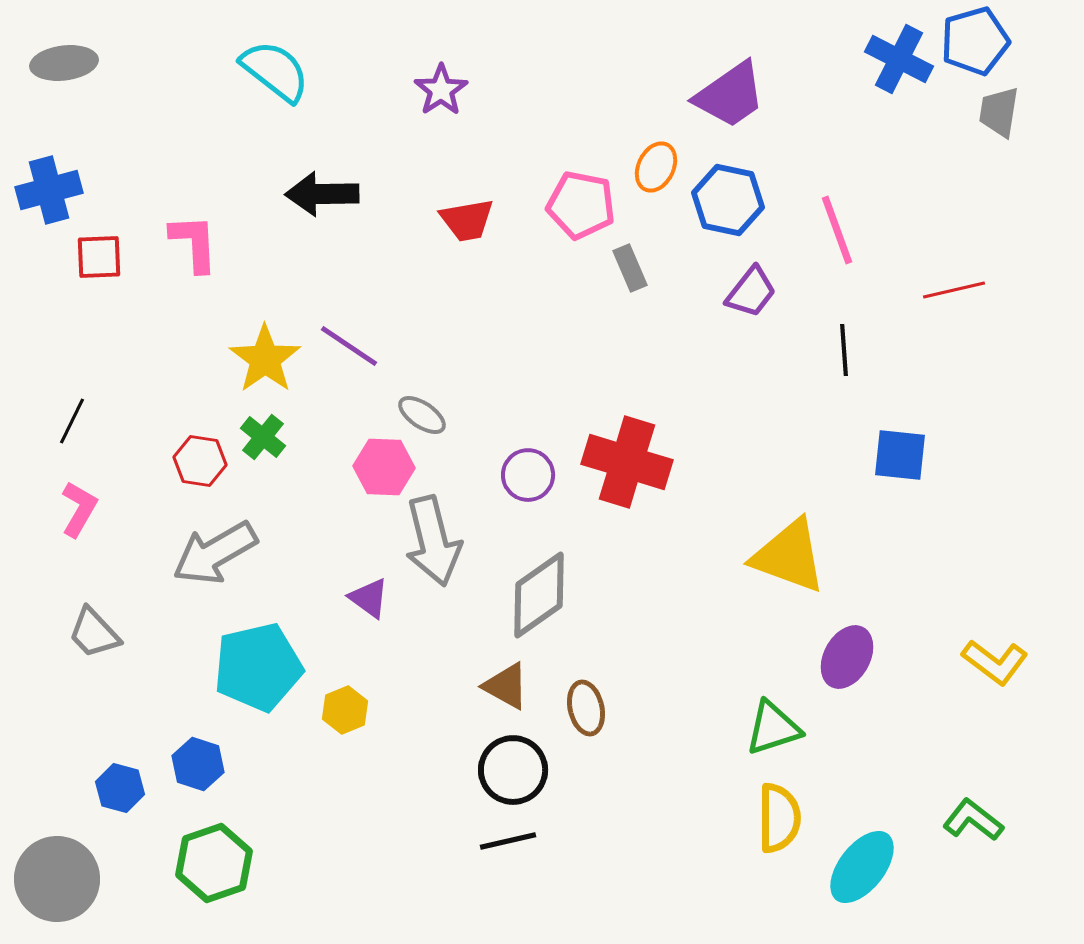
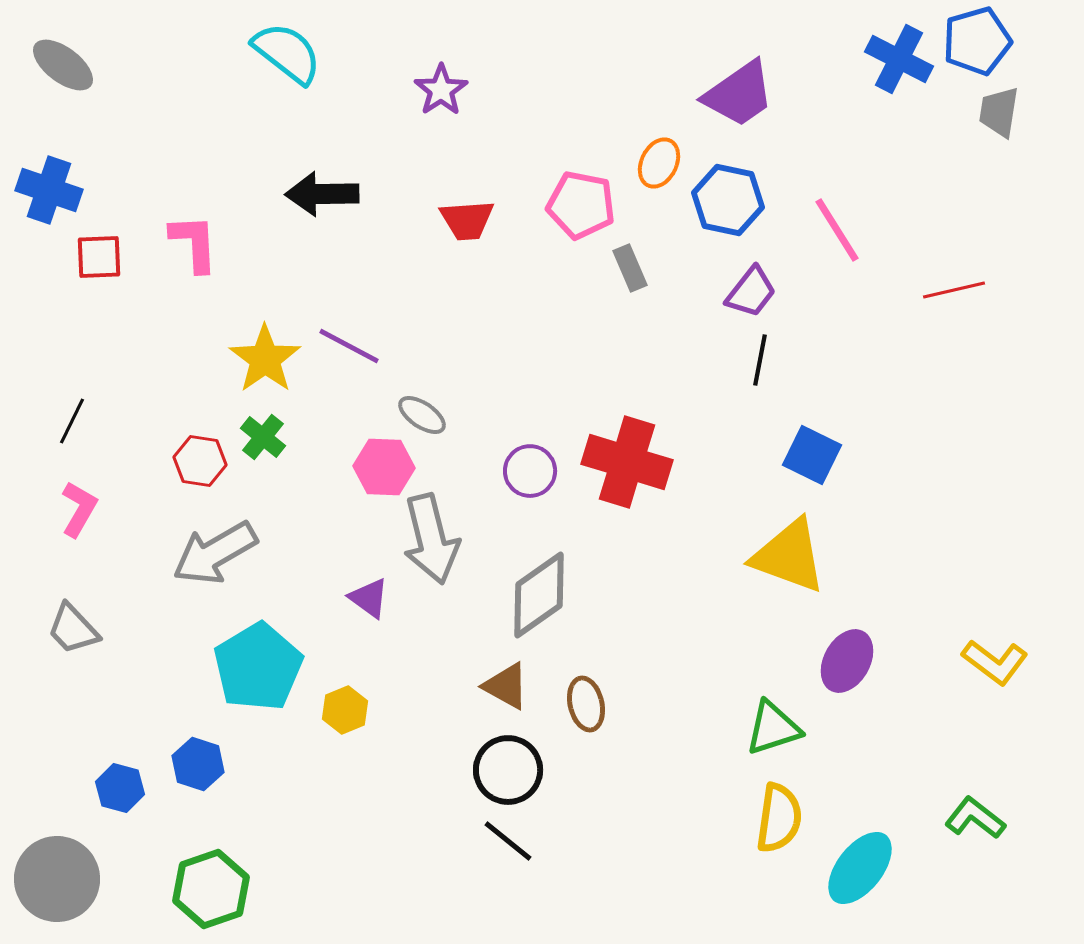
blue pentagon at (975, 41): moved 2 px right
gray ellipse at (64, 63): moved 1 px left, 2 px down; rotated 44 degrees clockwise
cyan semicircle at (275, 71): moved 12 px right, 18 px up
purple trapezoid at (730, 95): moved 9 px right, 1 px up
orange ellipse at (656, 167): moved 3 px right, 4 px up
blue cross at (49, 190): rotated 34 degrees clockwise
red trapezoid at (467, 220): rotated 6 degrees clockwise
pink line at (837, 230): rotated 12 degrees counterclockwise
purple line at (349, 346): rotated 6 degrees counterclockwise
black line at (844, 350): moved 84 px left, 10 px down; rotated 15 degrees clockwise
blue square at (900, 455): moved 88 px left; rotated 20 degrees clockwise
purple circle at (528, 475): moved 2 px right, 4 px up
gray arrow at (433, 541): moved 2 px left, 2 px up
gray trapezoid at (94, 633): moved 21 px left, 4 px up
purple ellipse at (847, 657): moved 4 px down
cyan pentagon at (258, 667): rotated 18 degrees counterclockwise
brown ellipse at (586, 708): moved 4 px up
black circle at (513, 770): moved 5 px left
yellow semicircle at (779, 818): rotated 8 degrees clockwise
green L-shape at (973, 820): moved 2 px right, 2 px up
black line at (508, 841): rotated 52 degrees clockwise
green hexagon at (214, 863): moved 3 px left, 26 px down
cyan ellipse at (862, 867): moved 2 px left, 1 px down
